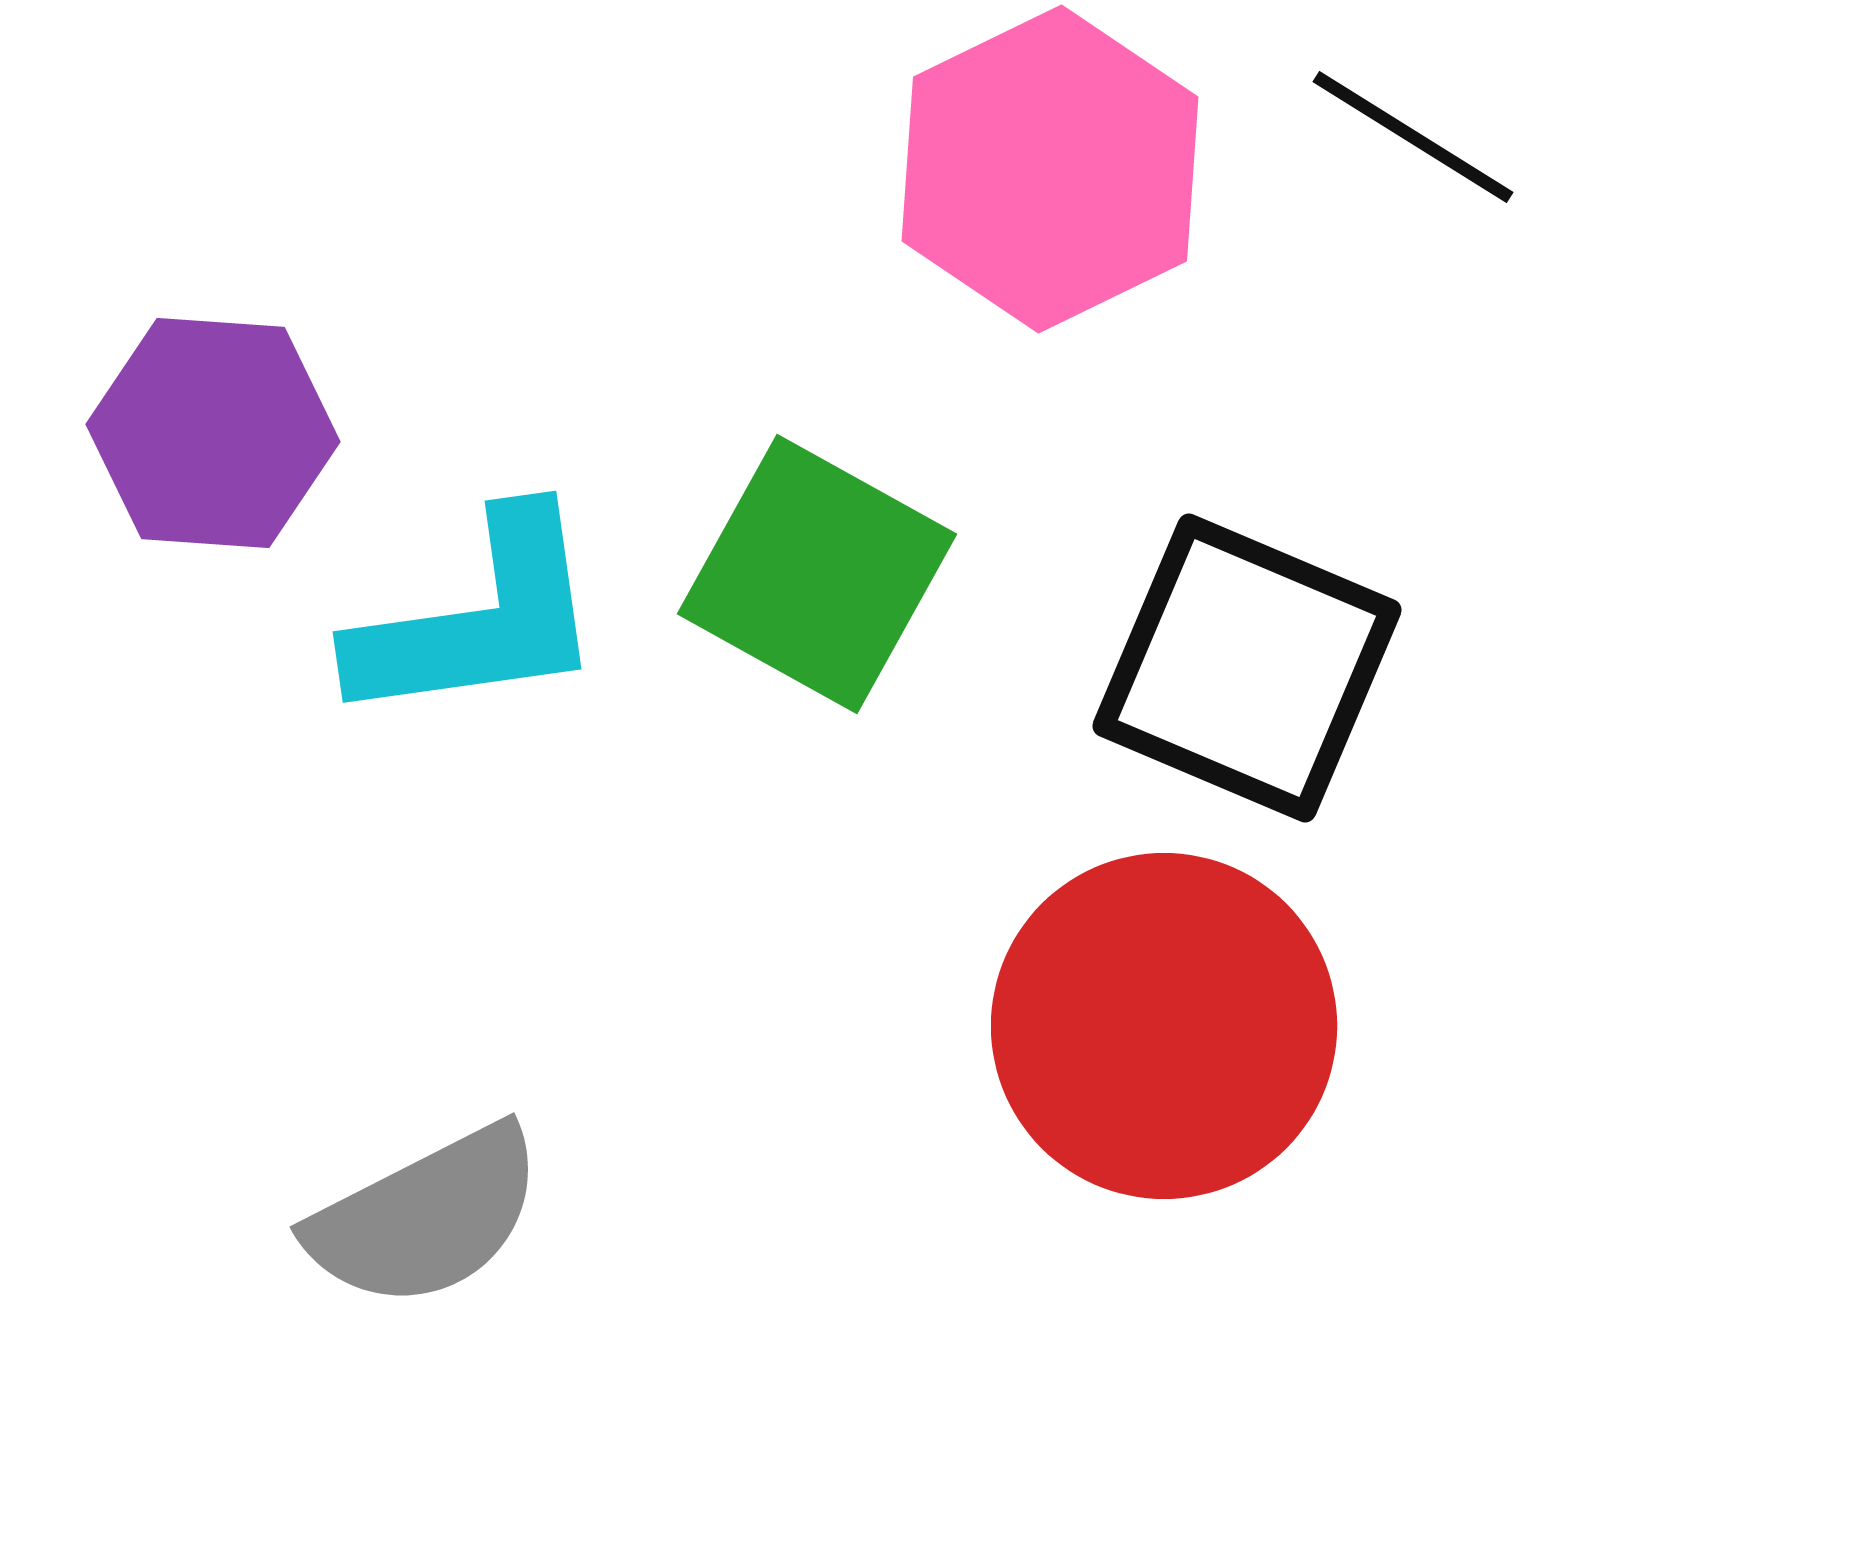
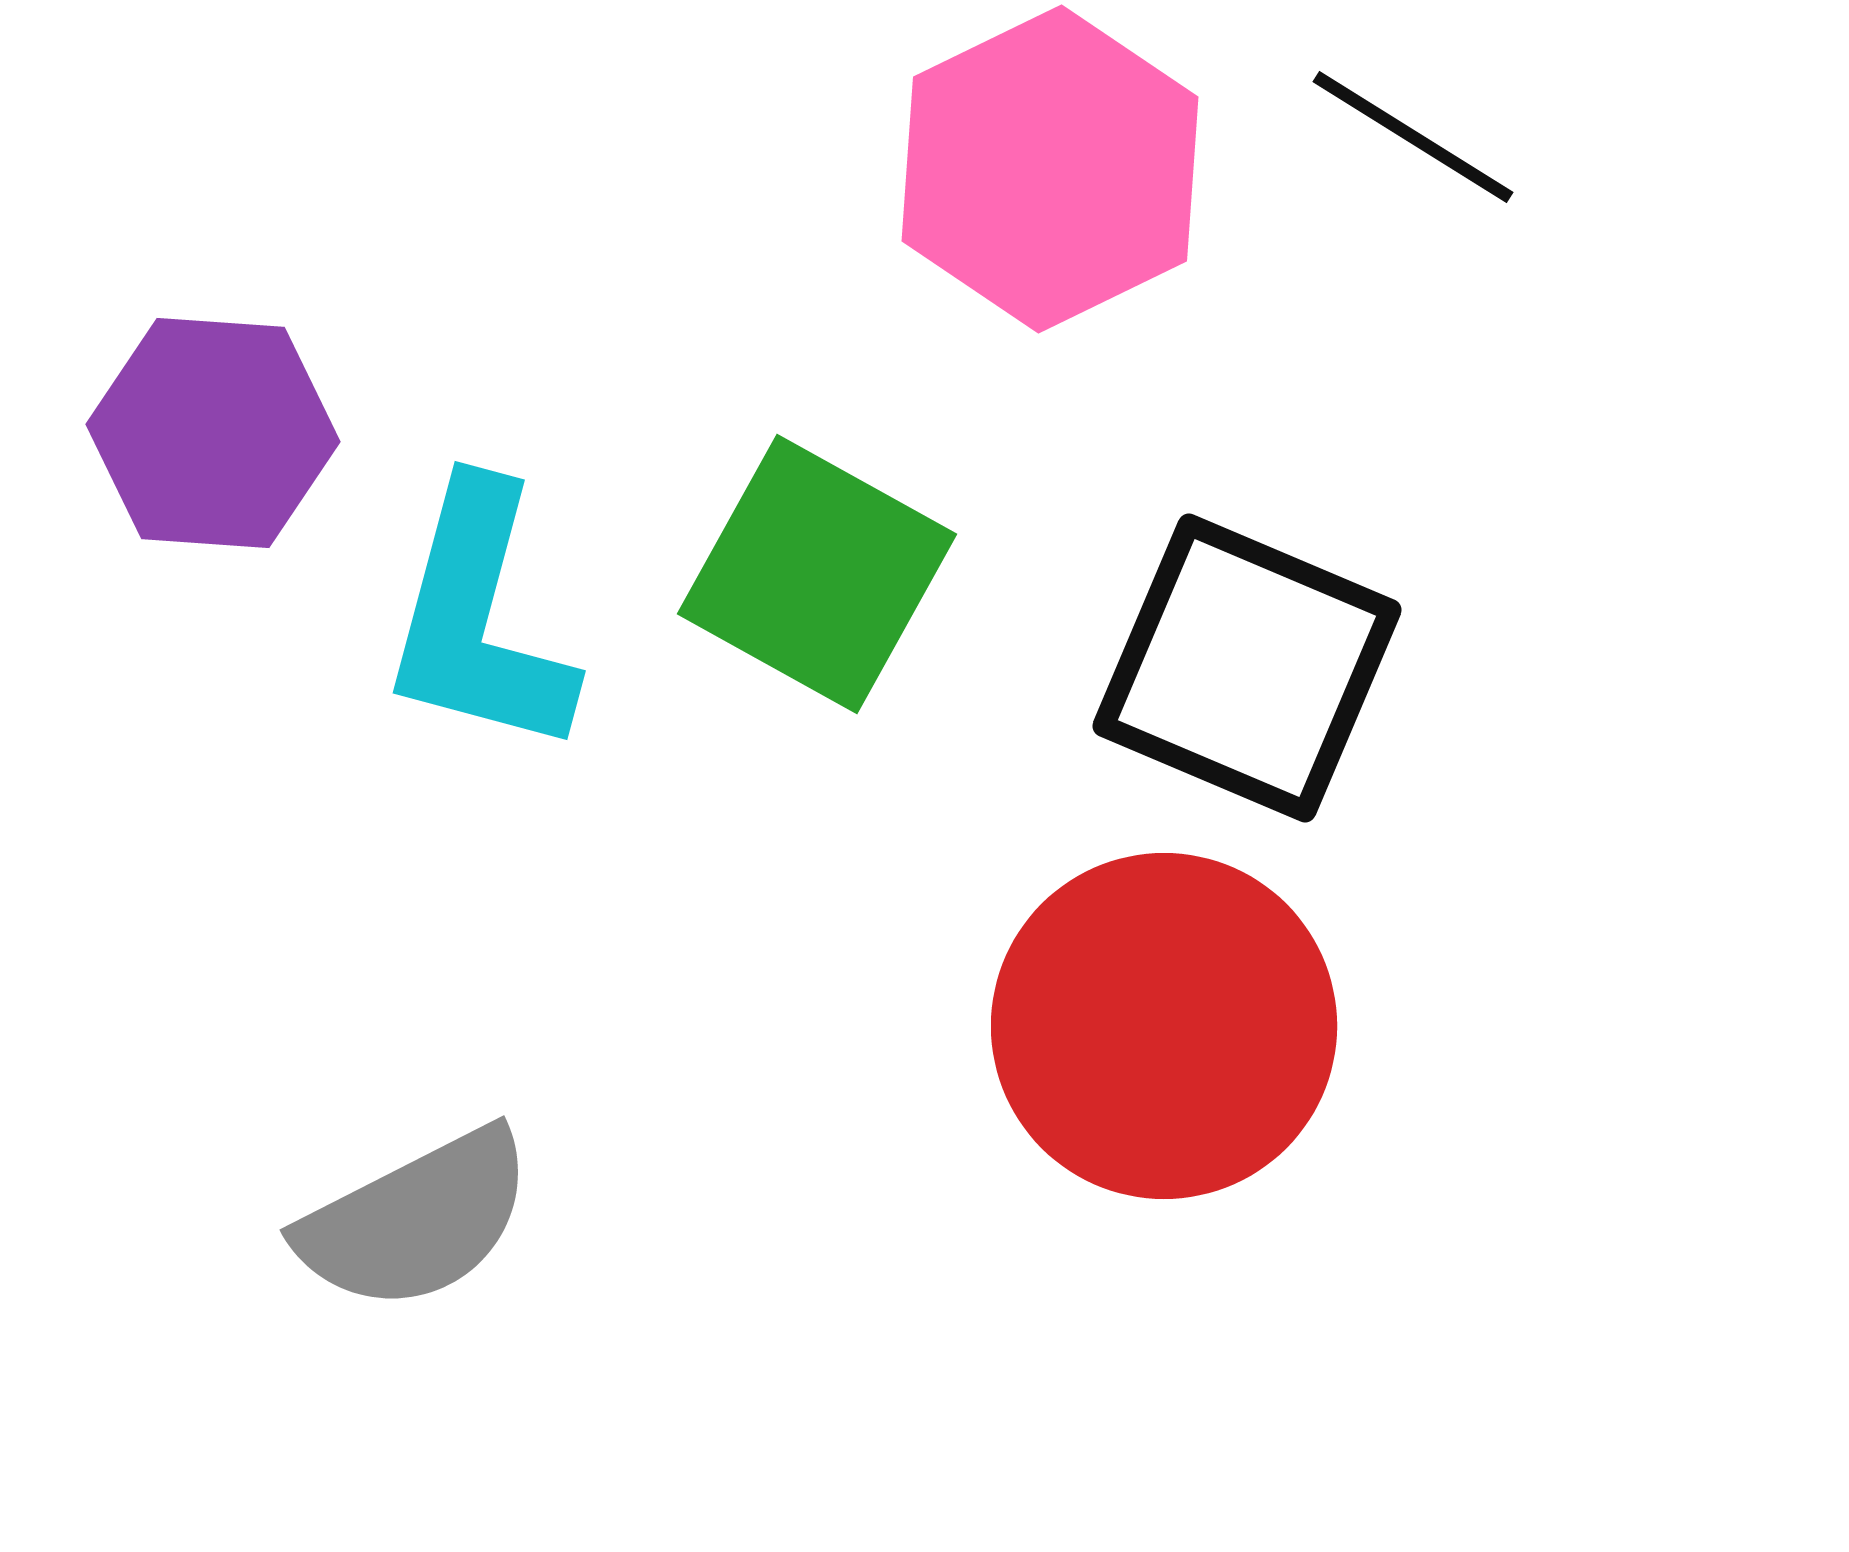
cyan L-shape: rotated 113 degrees clockwise
gray semicircle: moved 10 px left, 3 px down
